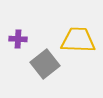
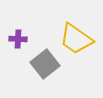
yellow trapezoid: moved 2 px left, 1 px up; rotated 147 degrees counterclockwise
